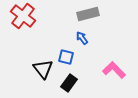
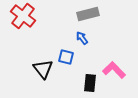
black rectangle: moved 21 px right; rotated 30 degrees counterclockwise
